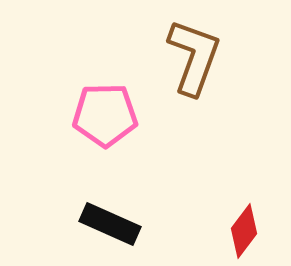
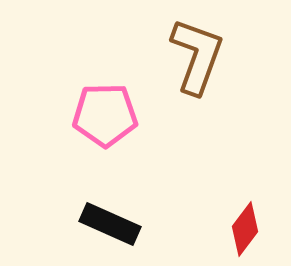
brown L-shape: moved 3 px right, 1 px up
red diamond: moved 1 px right, 2 px up
